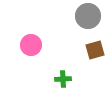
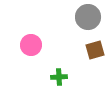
gray circle: moved 1 px down
green cross: moved 4 px left, 2 px up
